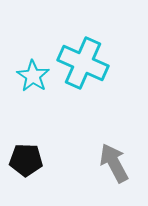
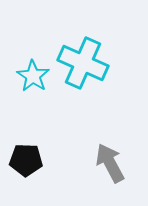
gray arrow: moved 4 px left
